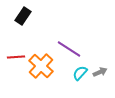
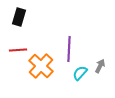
black rectangle: moved 4 px left, 1 px down; rotated 18 degrees counterclockwise
purple line: rotated 60 degrees clockwise
red line: moved 2 px right, 7 px up
gray arrow: moved 6 px up; rotated 40 degrees counterclockwise
